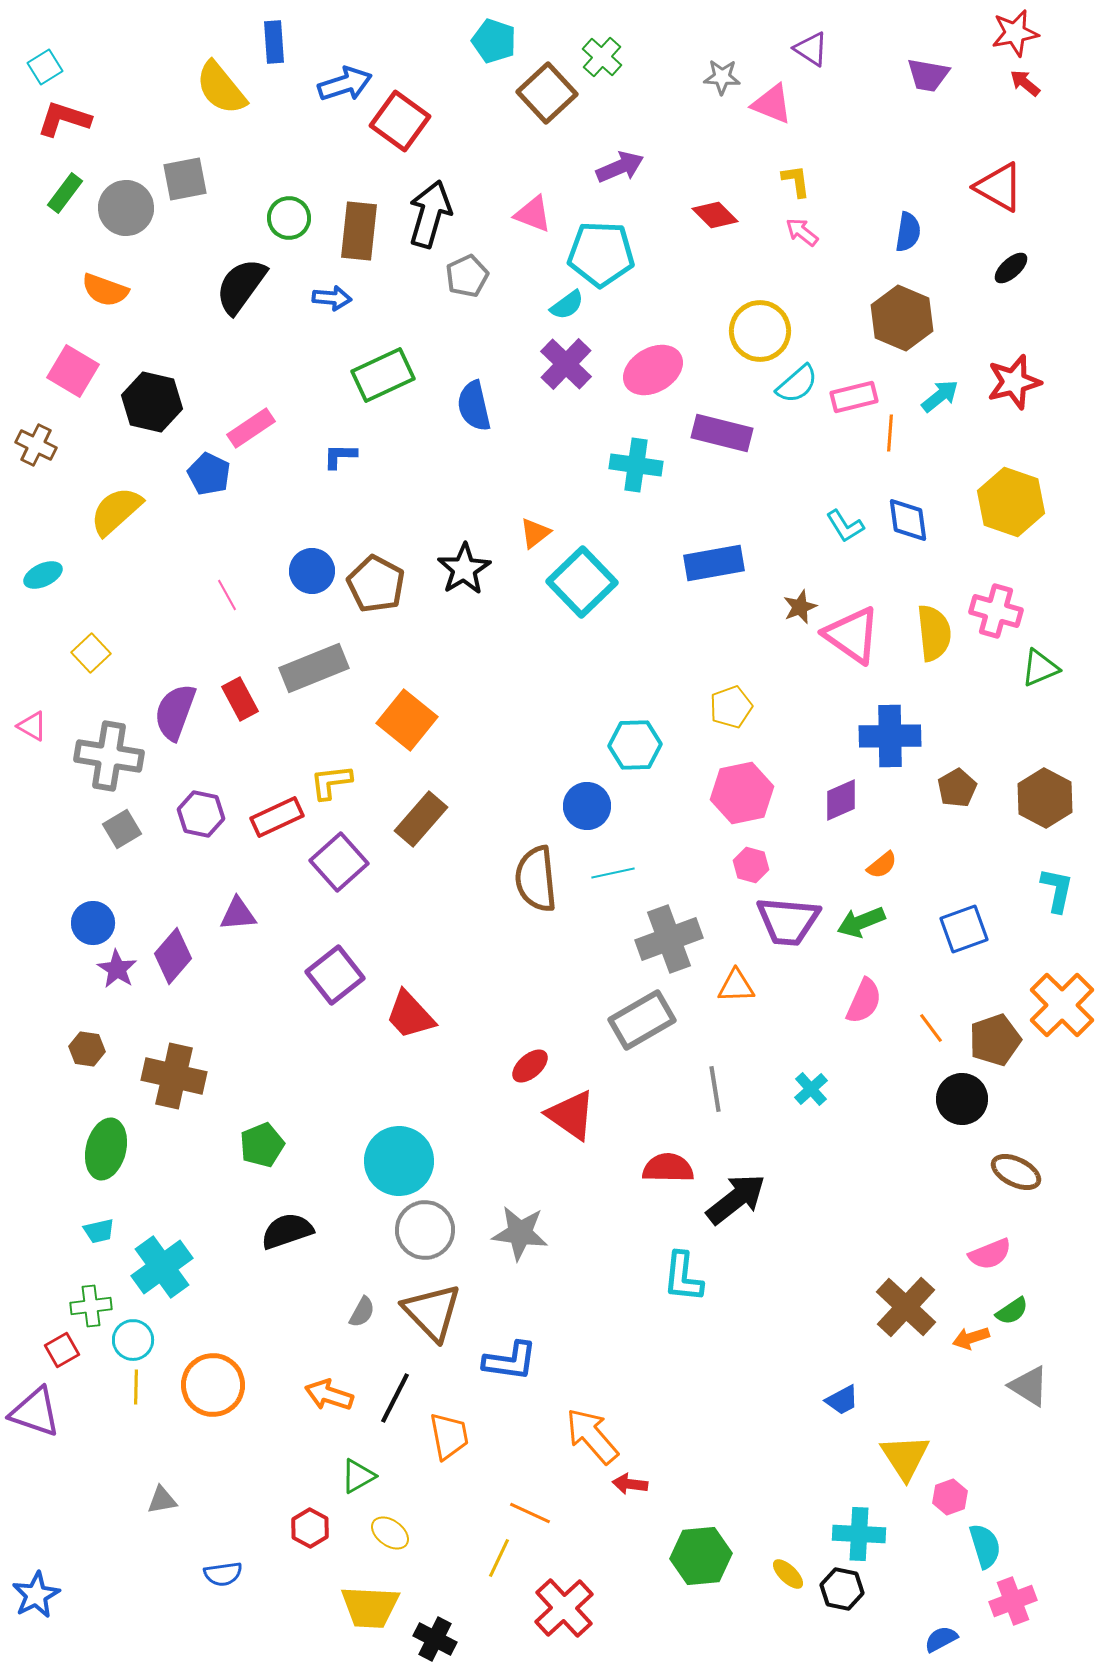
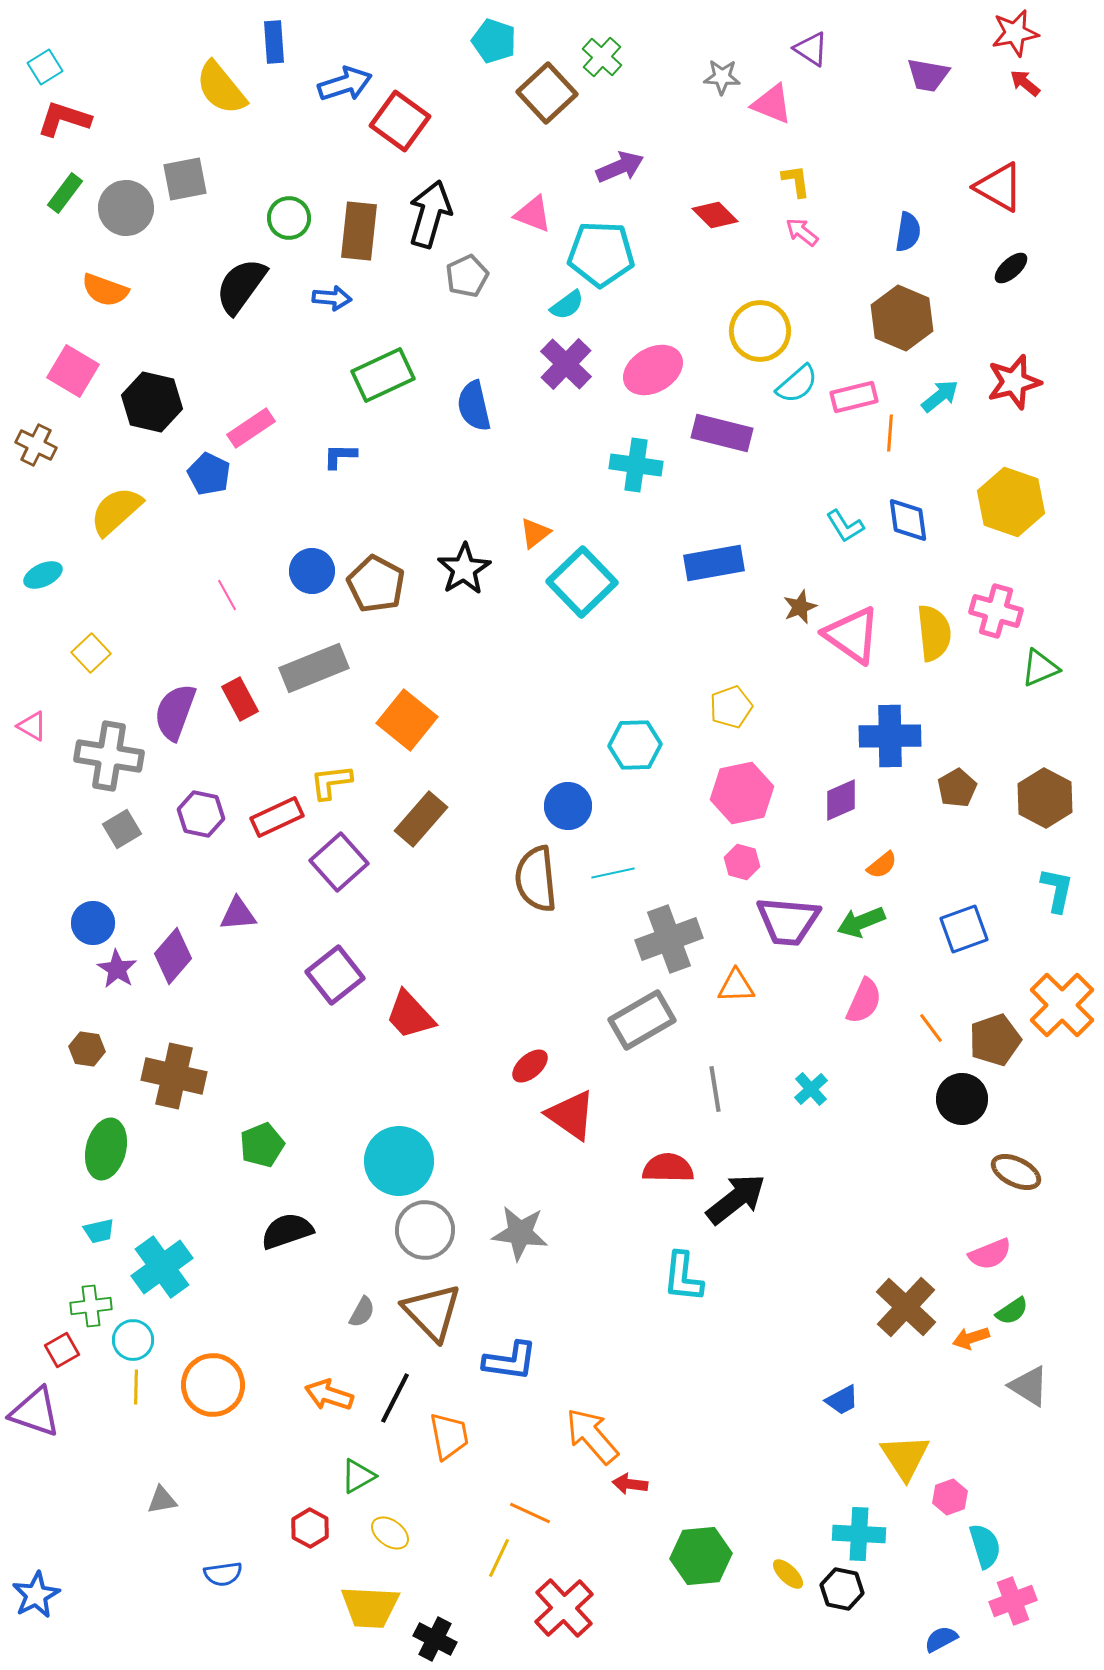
blue circle at (587, 806): moved 19 px left
pink hexagon at (751, 865): moved 9 px left, 3 px up
